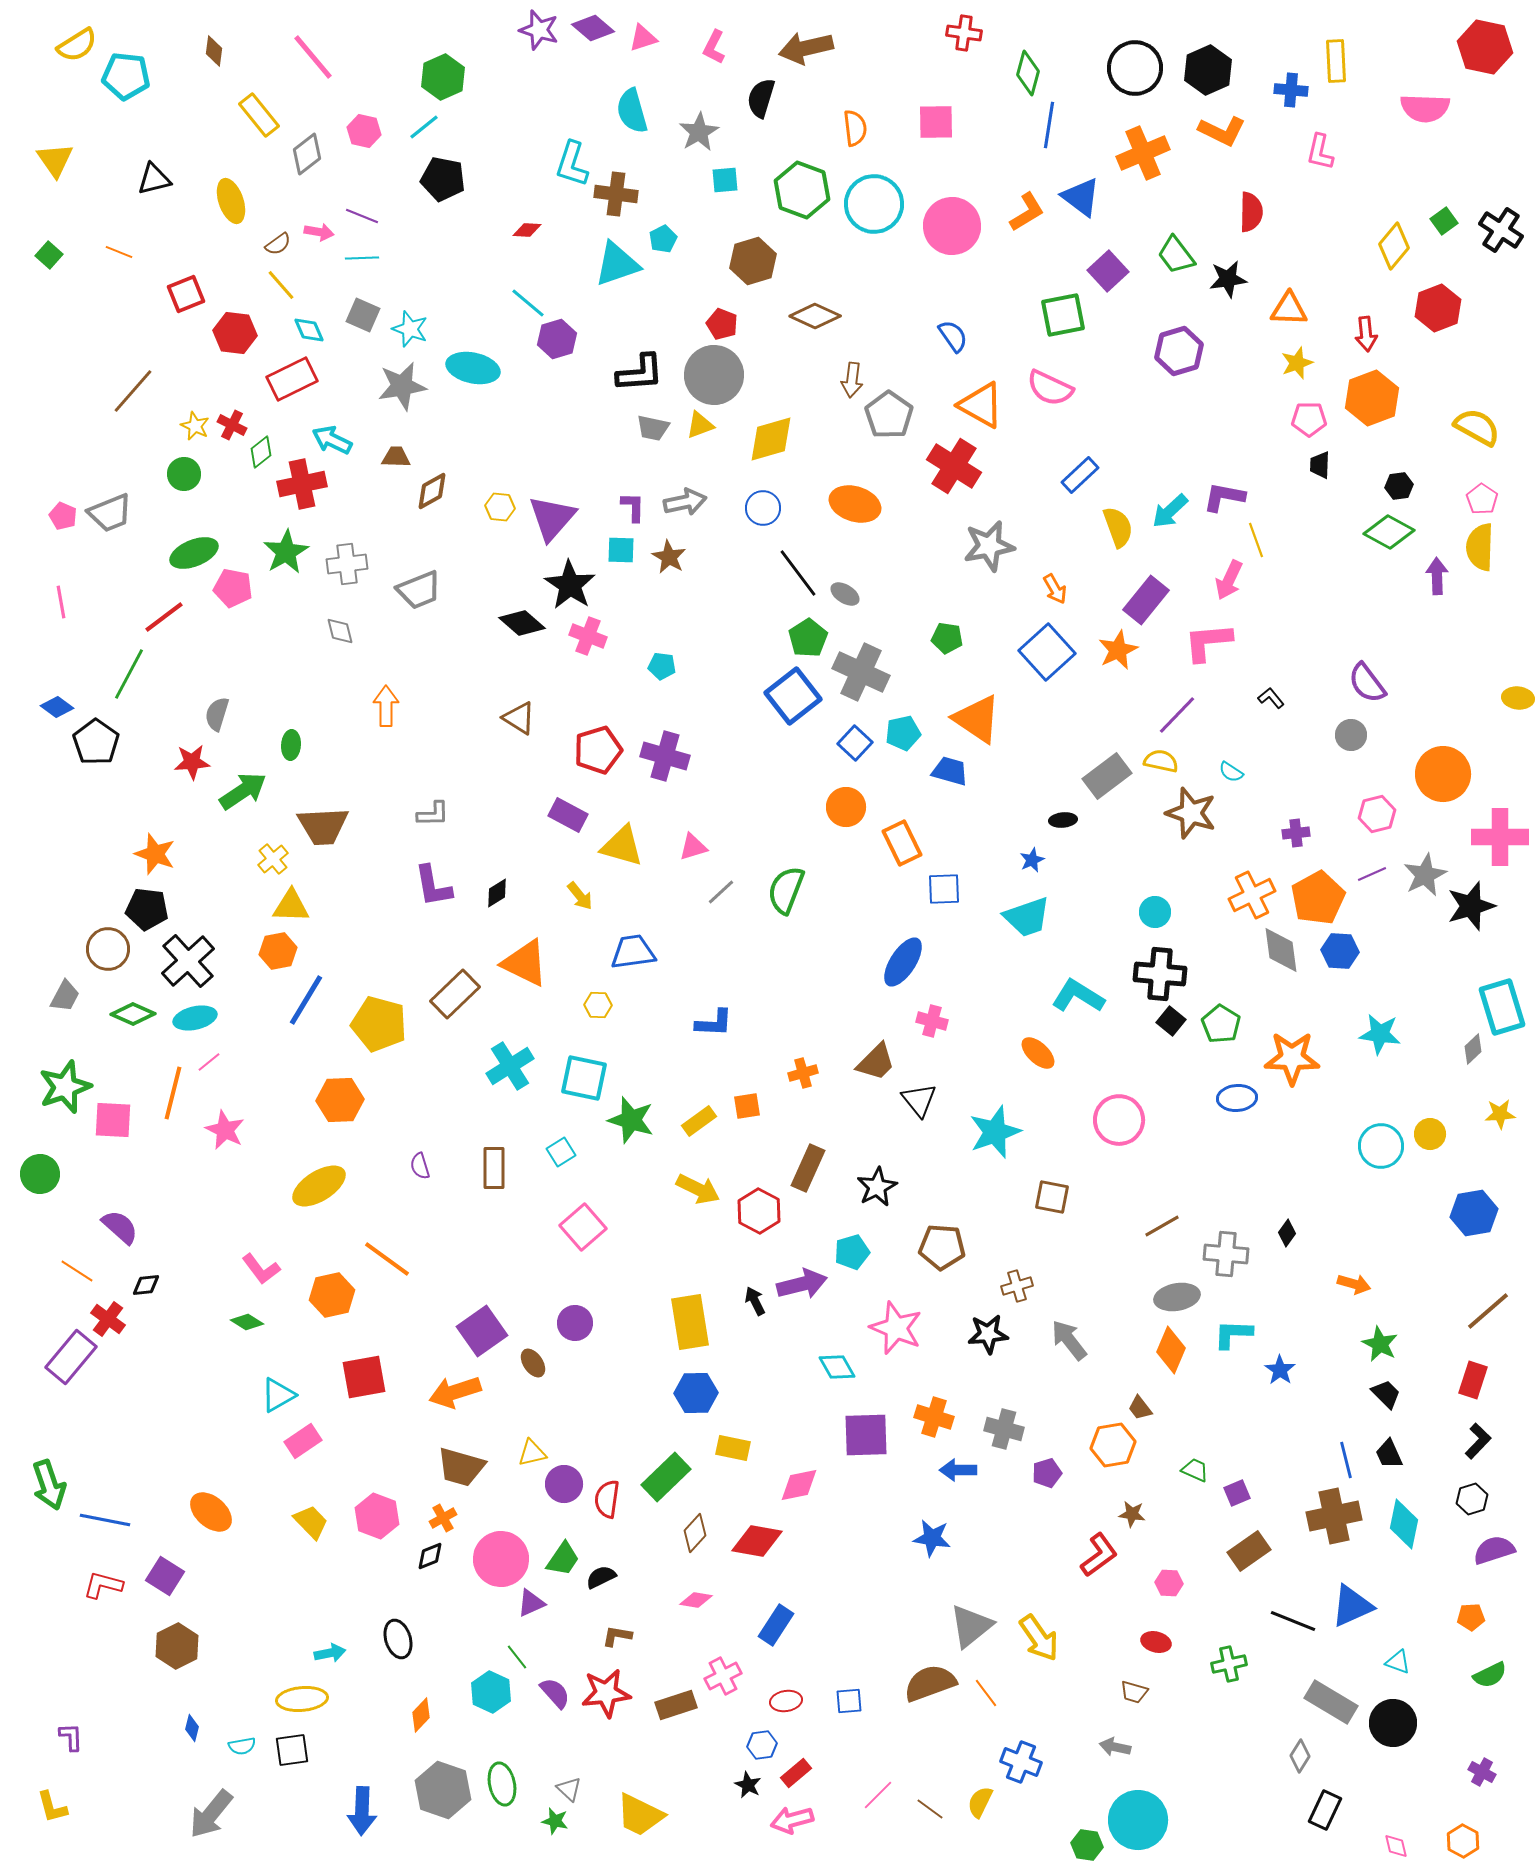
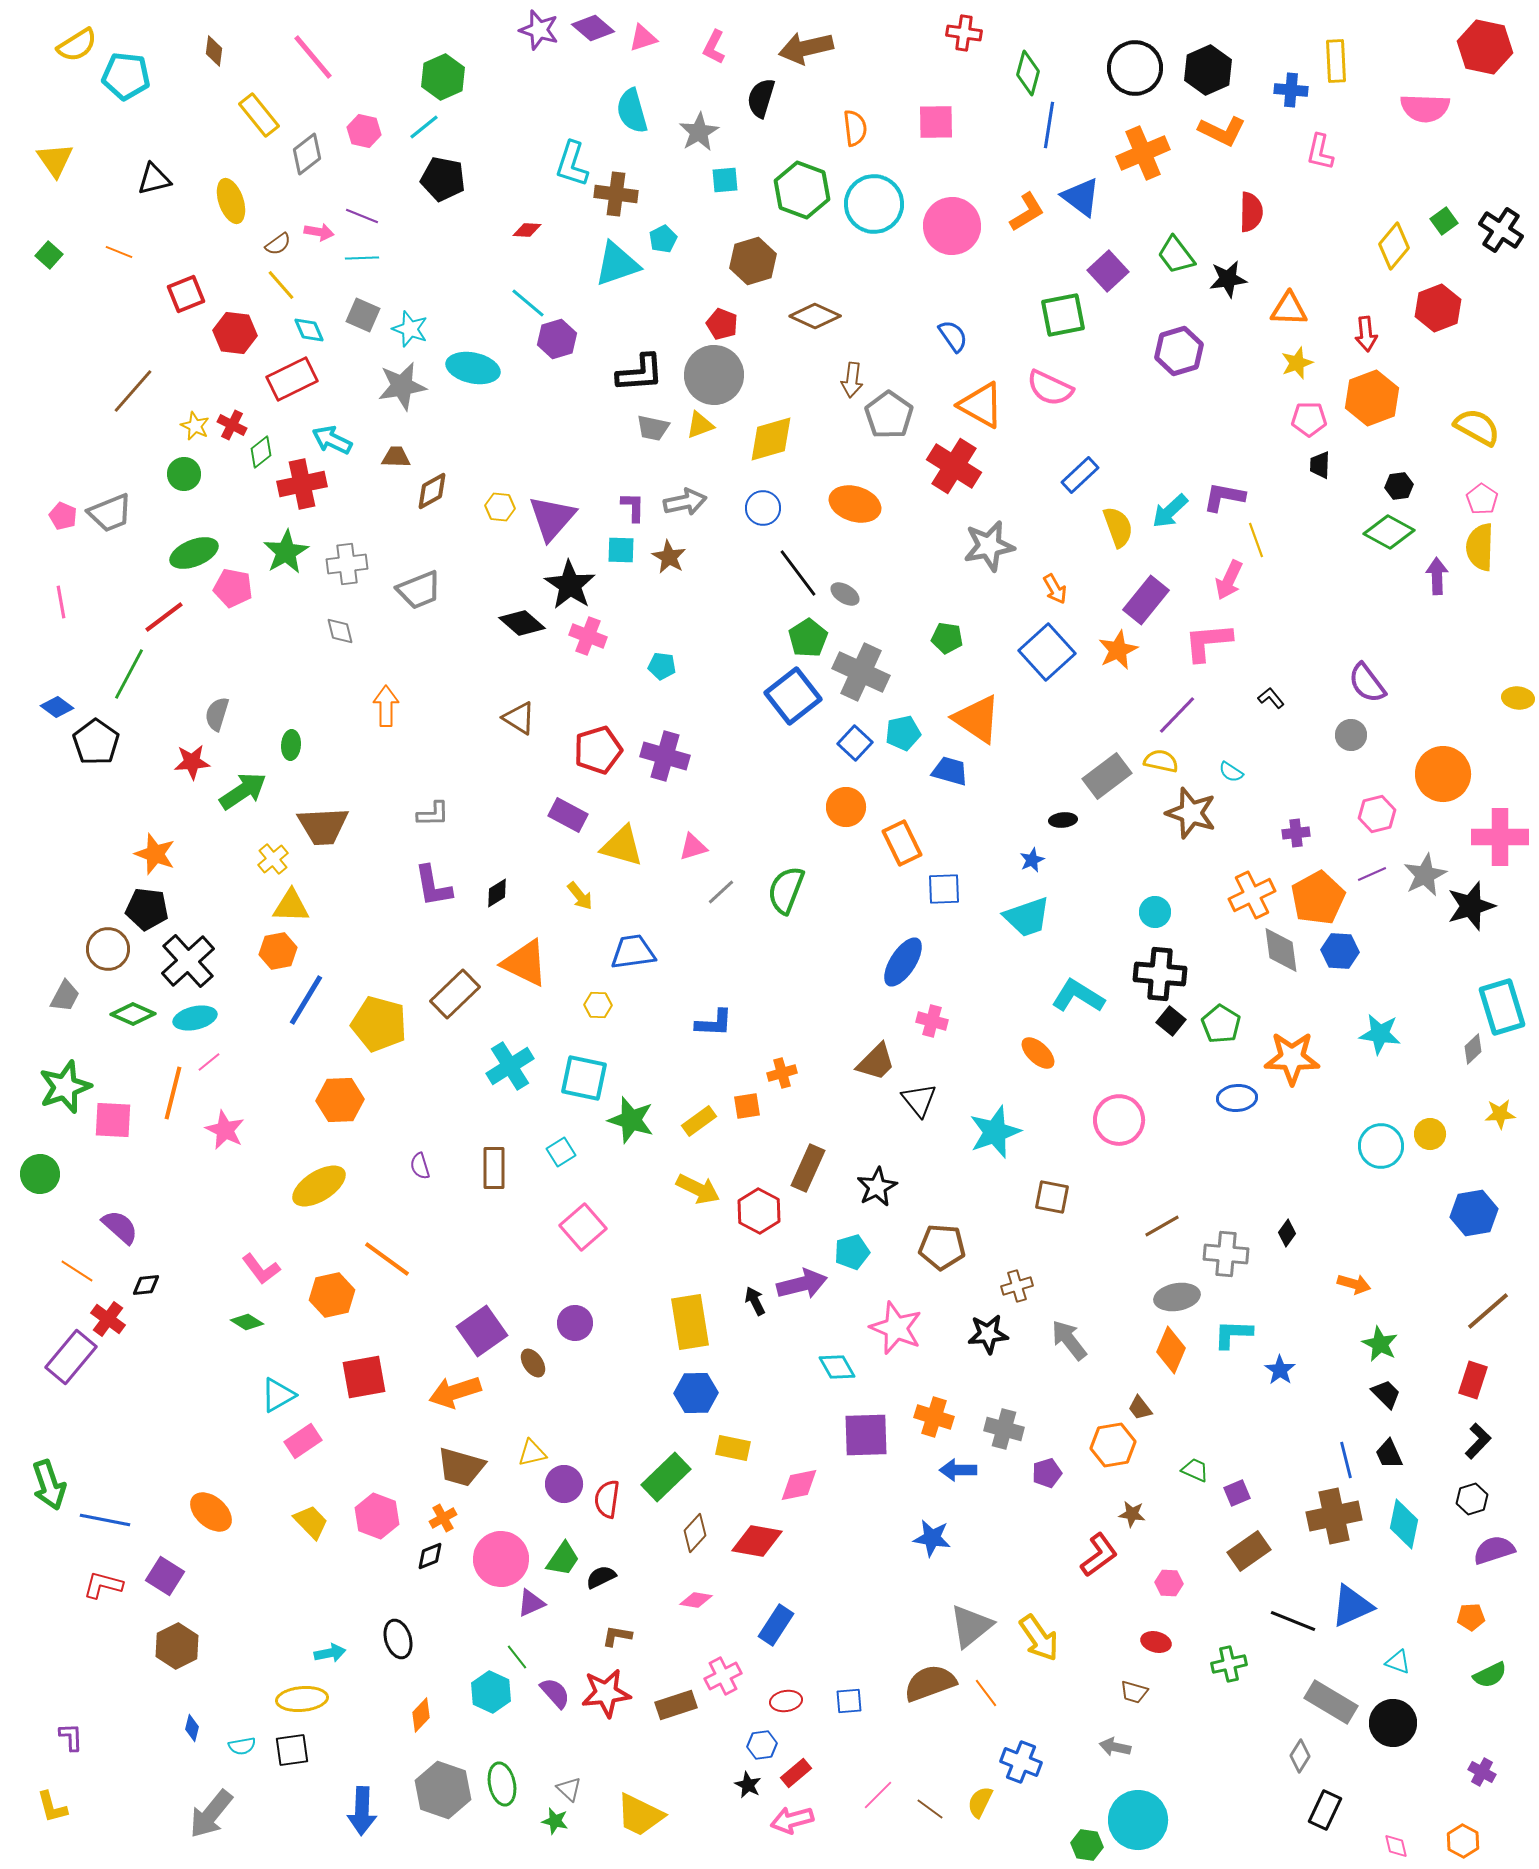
orange cross at (803, 1073): moved 21 px left
